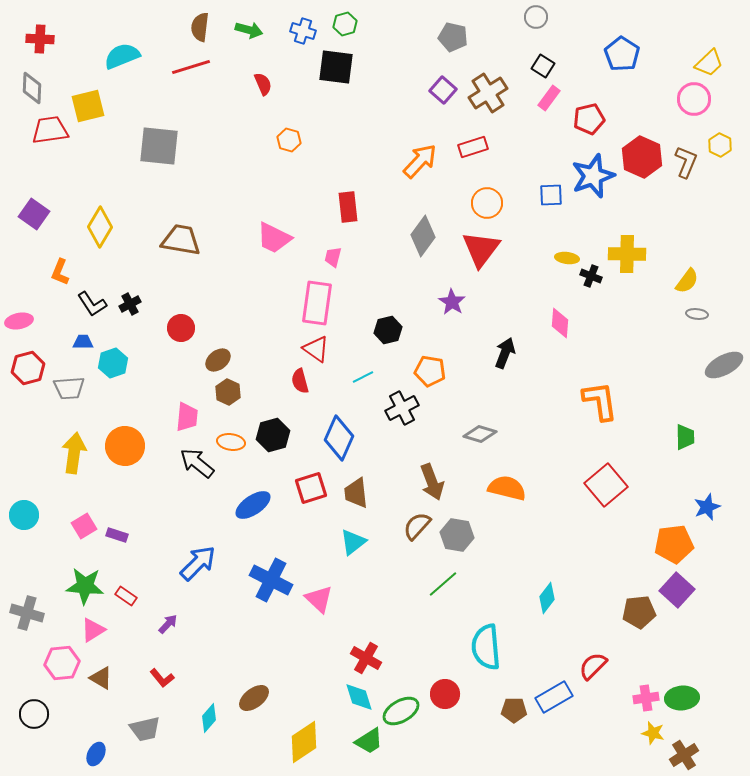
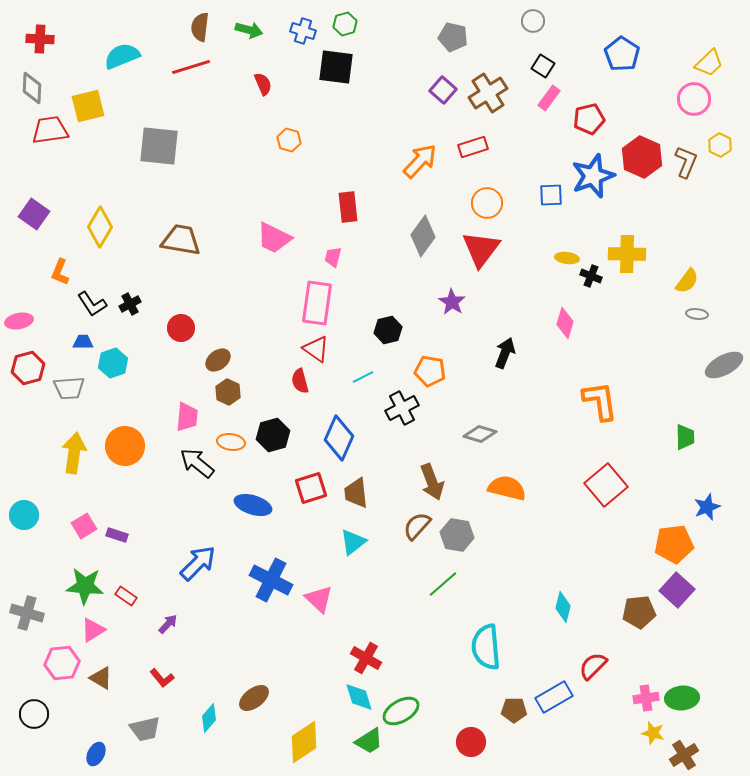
gray circle at (536, 17): moved 3 px left, 4 px down
pink diamond at (560, 323): moved 5 px right; rotated 12 degrees clockwise
blue ellipse at (253, 505): rotated 51 degrees clockwise
cyan diamond at (547, 598): moved 16 px right, 9 px down; rotated 24 degrees counterclockwise
red circle at (445, 694): moved 26 px right, 48 px down
